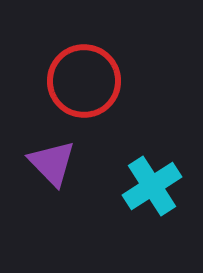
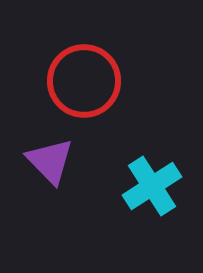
purple triangle: moved 2 px left, 2 px up
